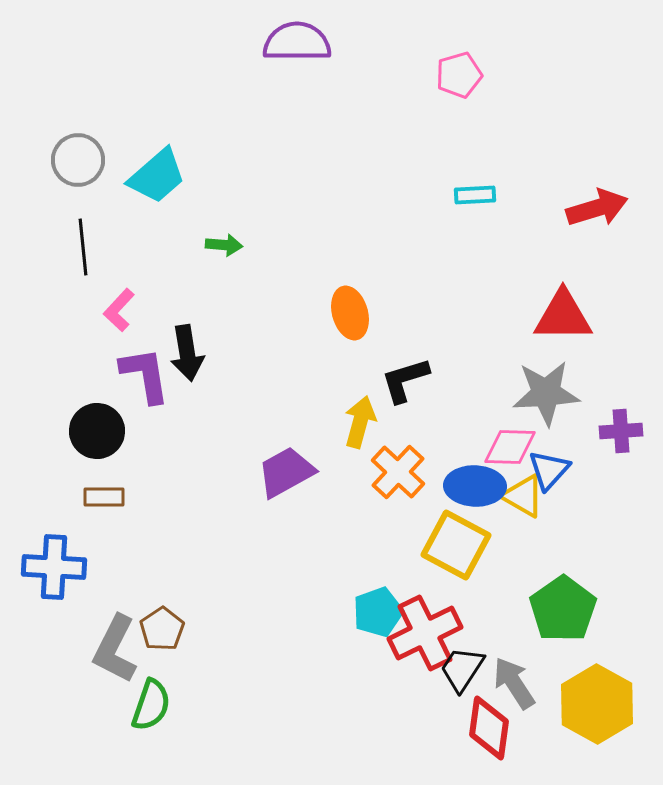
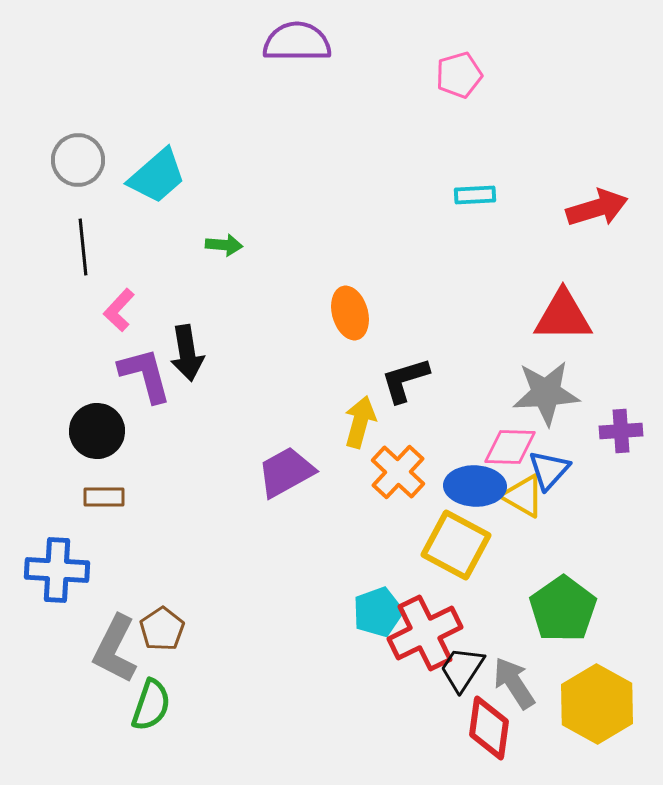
purple L-shape: rotated 6 degrees counterclockwise
blue cross: moved 3 px right, 3 px down
